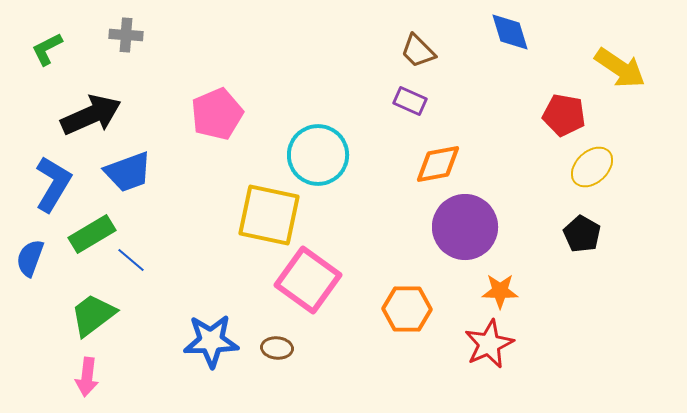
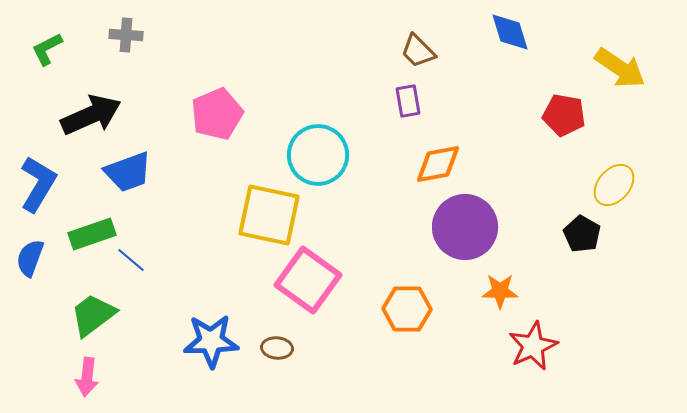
purple rectangle: moved 2 px left; rotated 56 degrees clockwise
yellow ellipse: moved 22 px right, 18 px down; rotated 6 degrees counterclockwise
blue L-shape: moved 15 px left
green rectangle: rotated 12 degrees clockwise
red star: moved 44 px right, 2 px down
